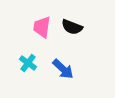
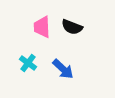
pink trapezoid: rotated 10 degrees counterclockwise
